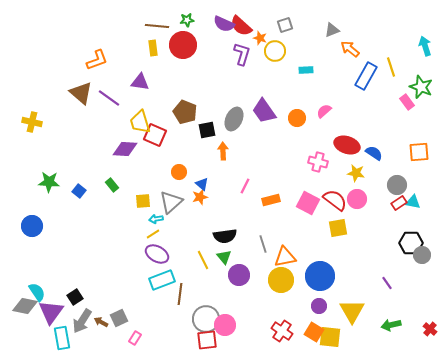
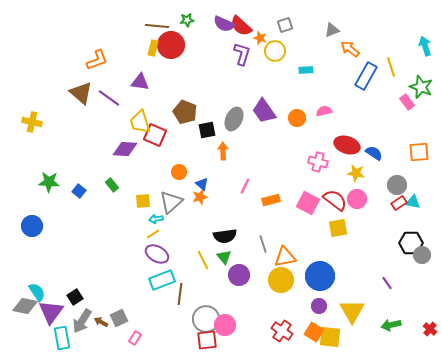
red circle at (183, 45): moved 12 px left
yellow rectangle at (153, 48): rotated 21 degrees clockwise
pink semicircle at (324, 111): rotated 28 degrees clockwise
